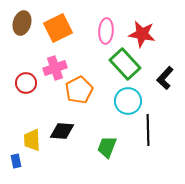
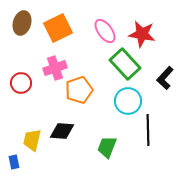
pink ellipse: moved 1 px left; rotated 40 degrees counterclockwise
red circle: moved 5 px left
orange pentagon: rotated 8 degrees clockwise
yellow trapezoid: rotated 15 degrees clockwise
blue rectangle: moved 2 px left, 1 px down
